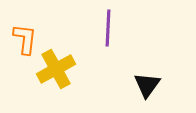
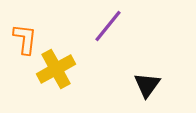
purple line: moved 2 px up; rotated 36 degrees clockwise
